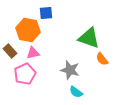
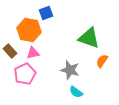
blue square: rotated 16 degrees counterclockwise
orange hexagon: moved 1 px right
orange semicircle: moved 2 px down; rotated 72 degrees clockwise
